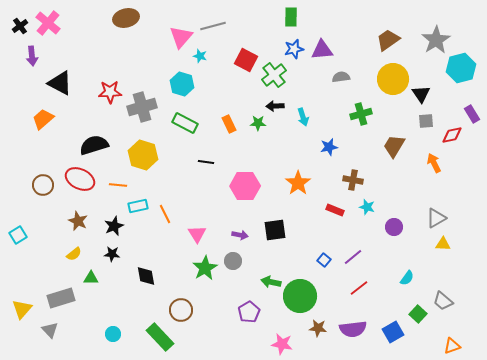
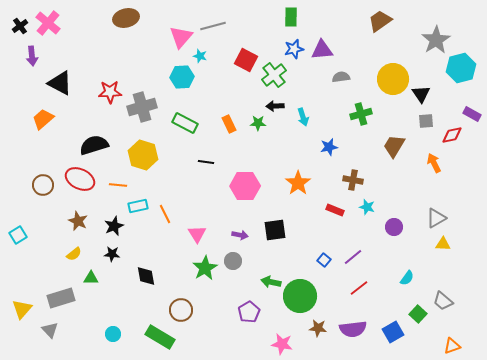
brown trapezoid at (388, 40): moved 8 px left, 19 px up
cyan hexagon at (182, 84): moved 7 px up; rotated 20 degrees counterclockwise
purple rectangle at (472, 114): rotated 30 degrees counterclockwise
green rectangle at (160, 337): rotated 16 degrees counterclockwise
